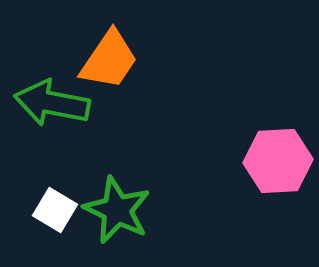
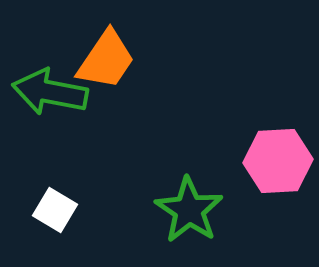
orange trapezoid: moved 3 px left
green arrow: moved 2 px left, 11 px up
green star: moved 72 px right; rotated 8 degrees clockwise
